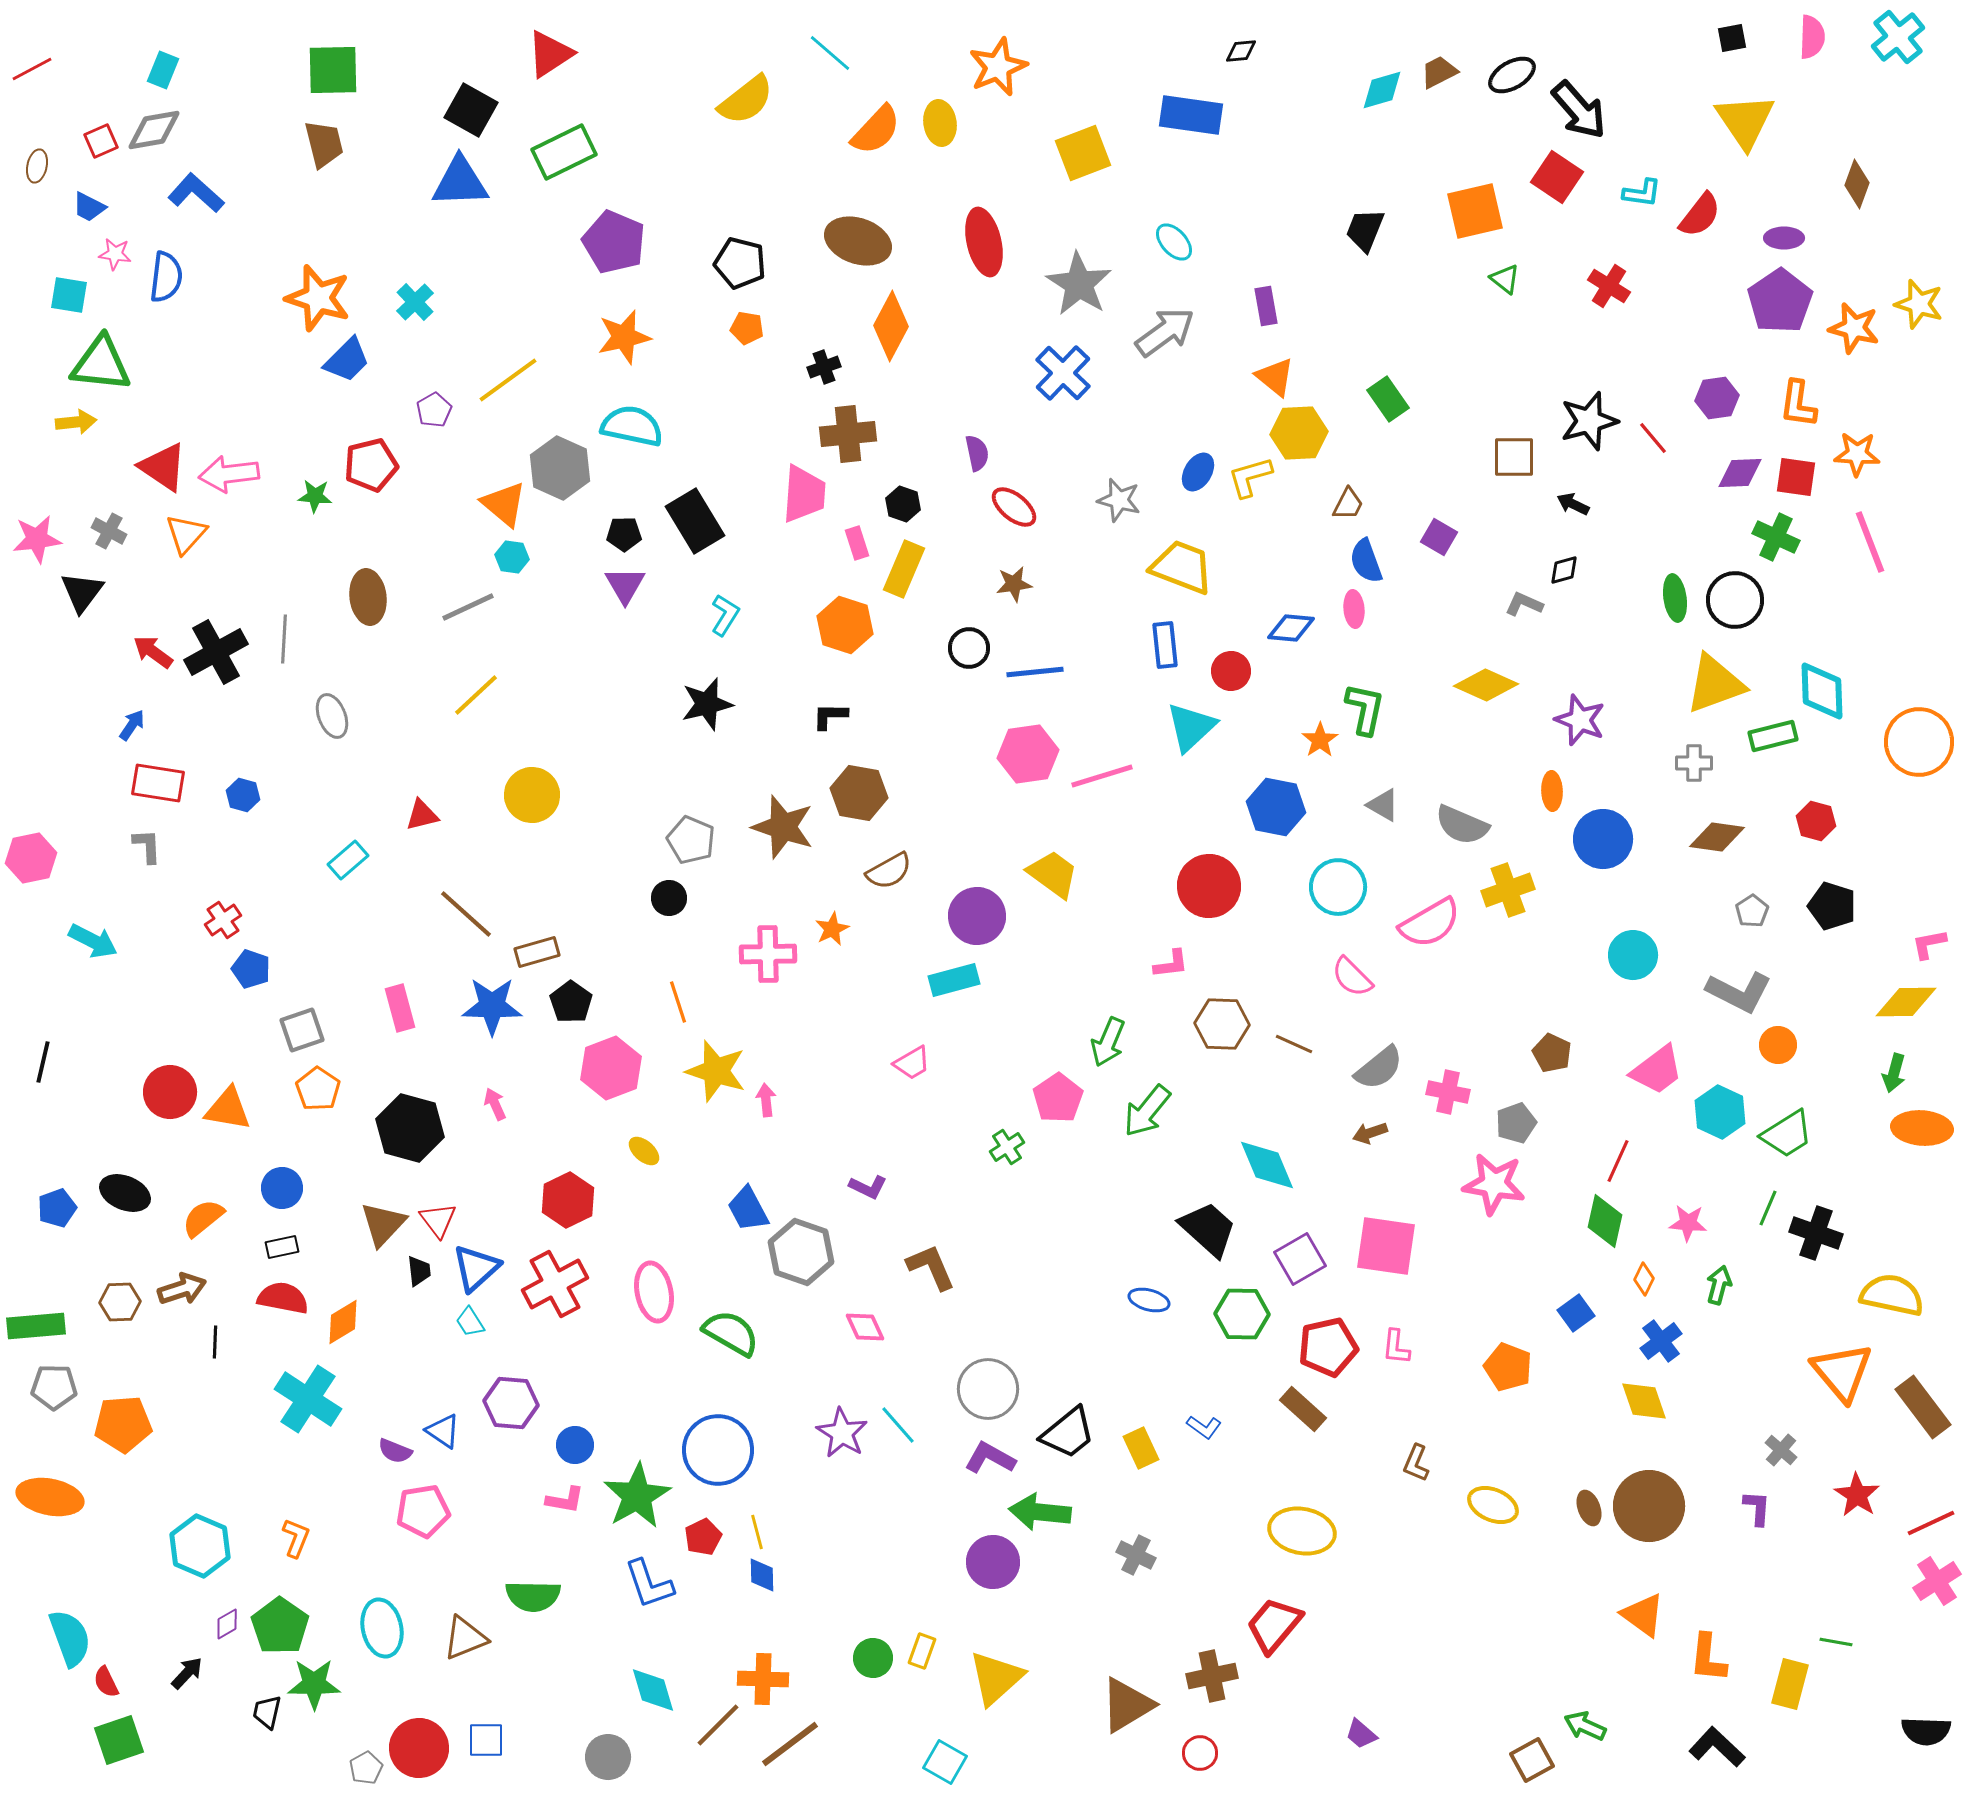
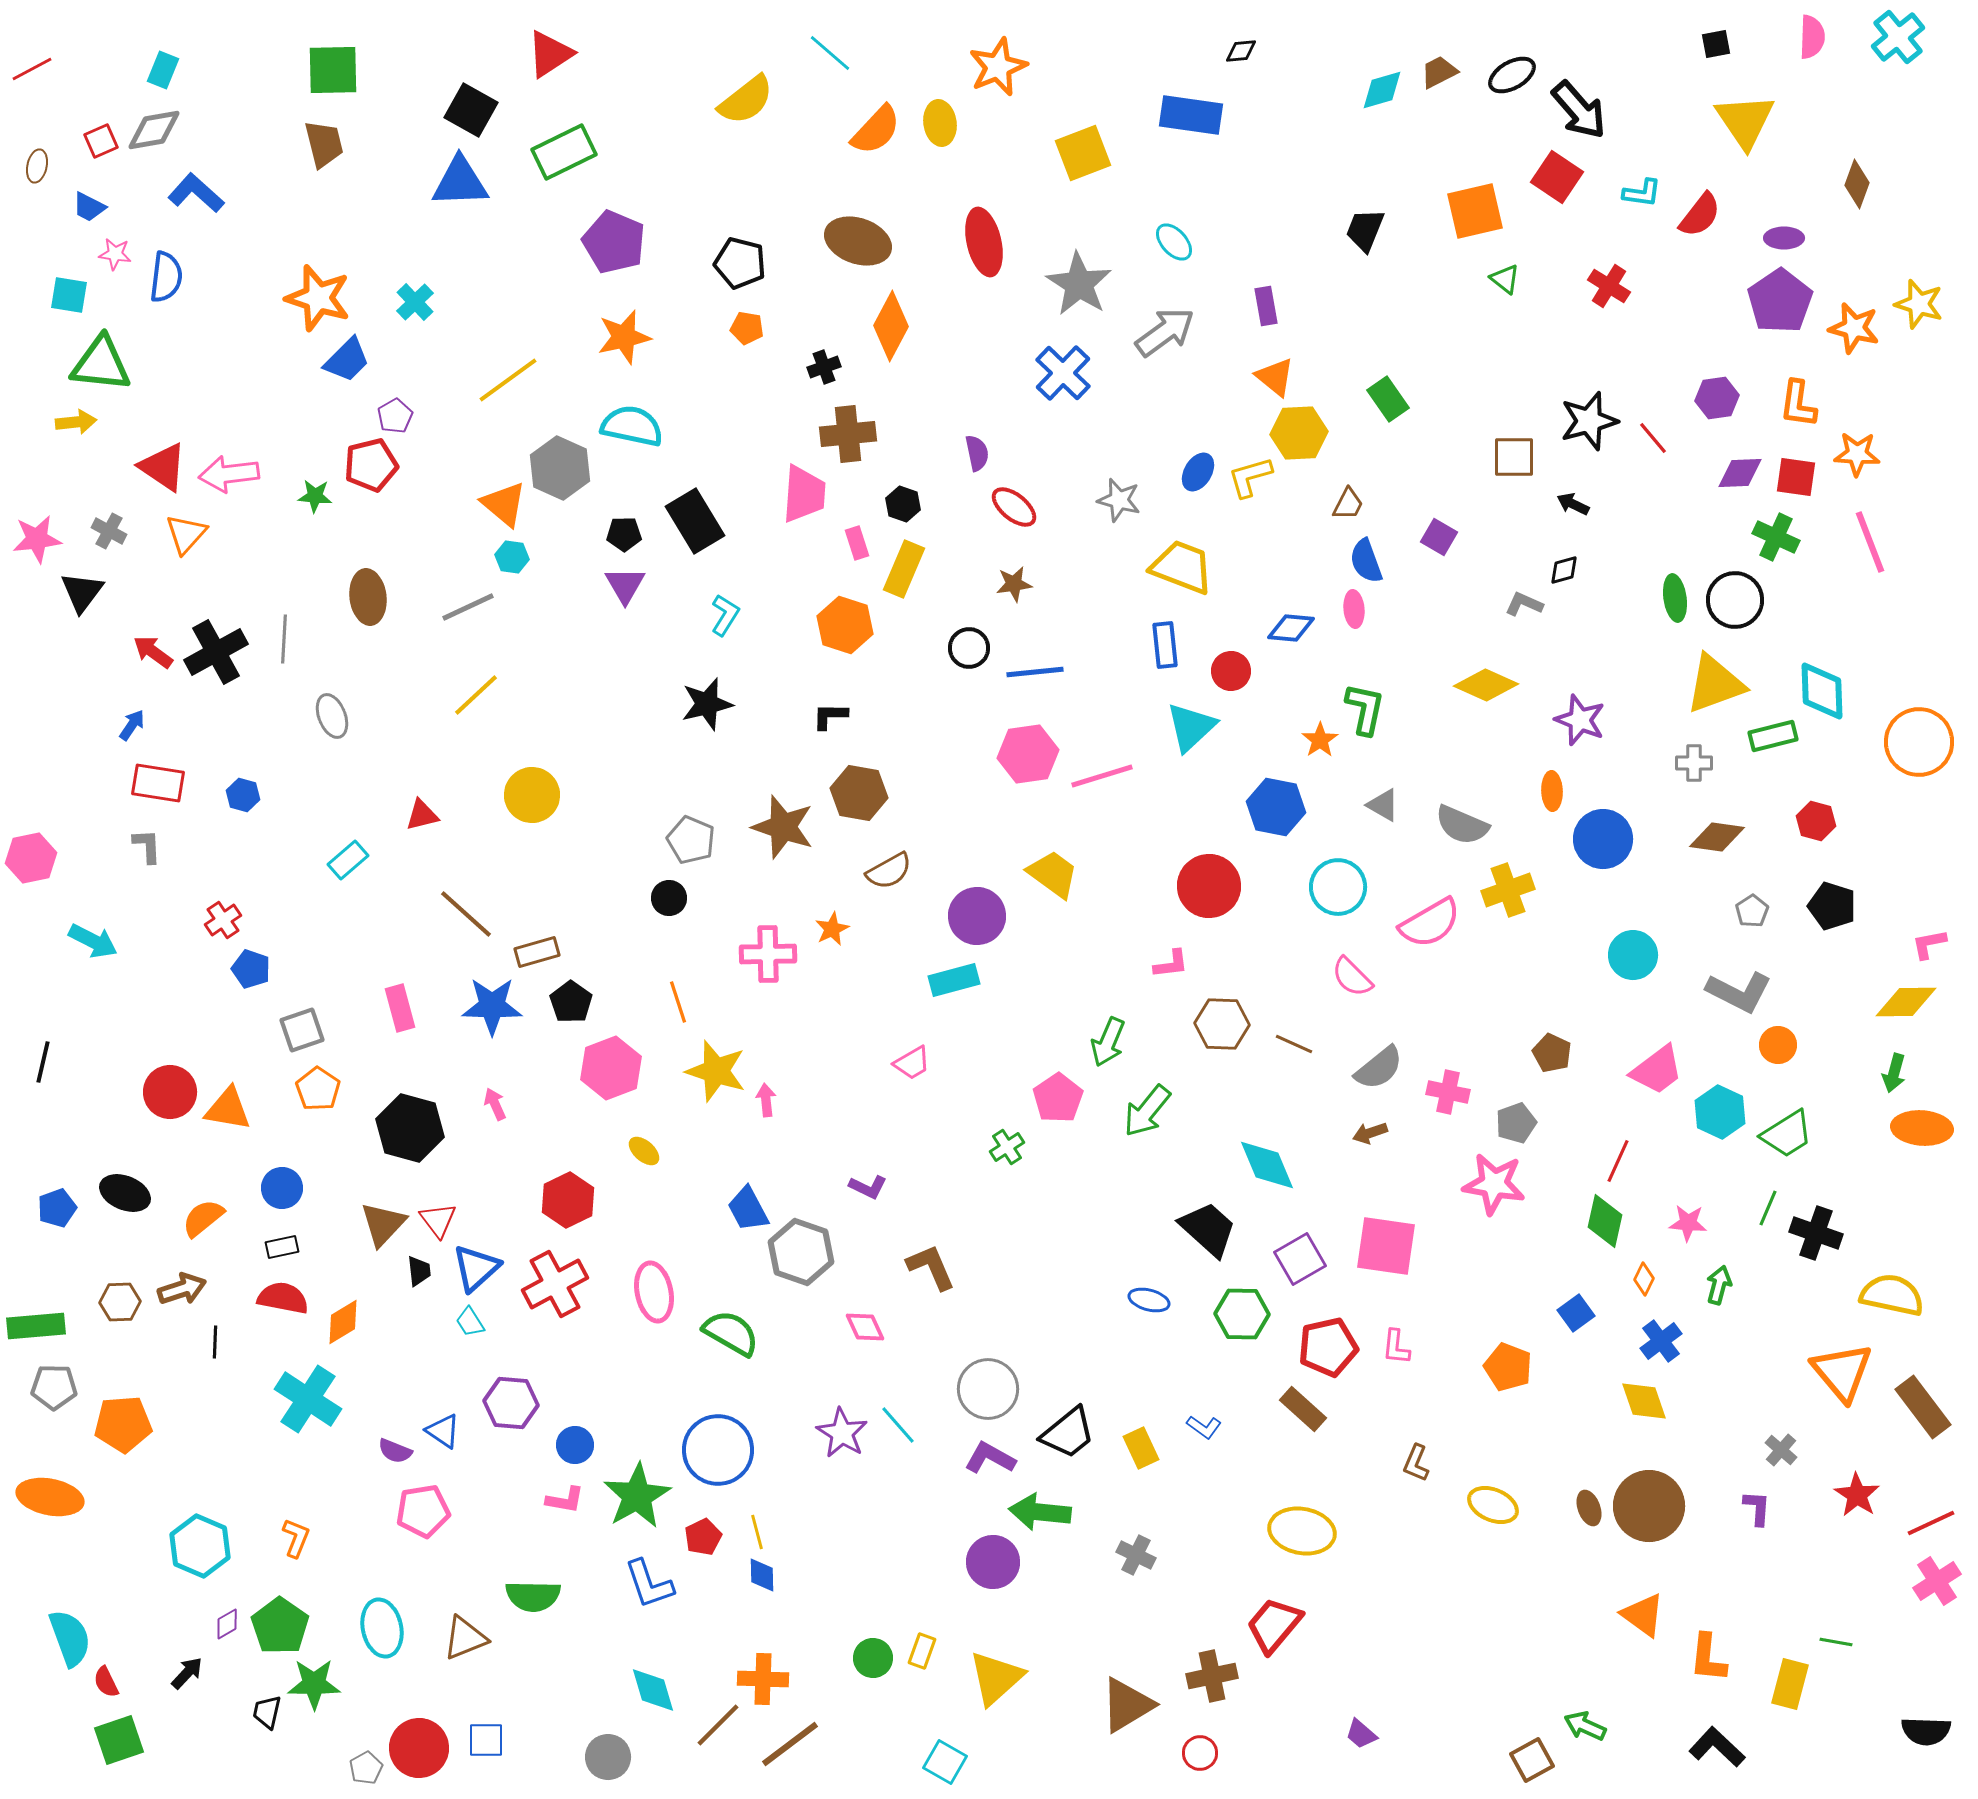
black square at (1732, 38): moved 16 px left, 6 px down
purple pentagon at (434, 410): moved 39 px left, 6 px down
